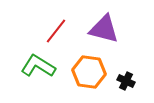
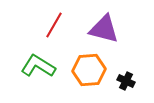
red line: moved 2 px left, 6 px up; rotated 8 degrees counterclockwise
orange hexagon: moved 2 px up; rotated 12 degrees counterclockwise
